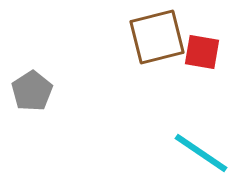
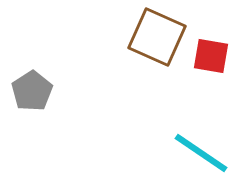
brown square: rotated 38 degrees clockwise
red square: moved 9 px right, 4 px down
